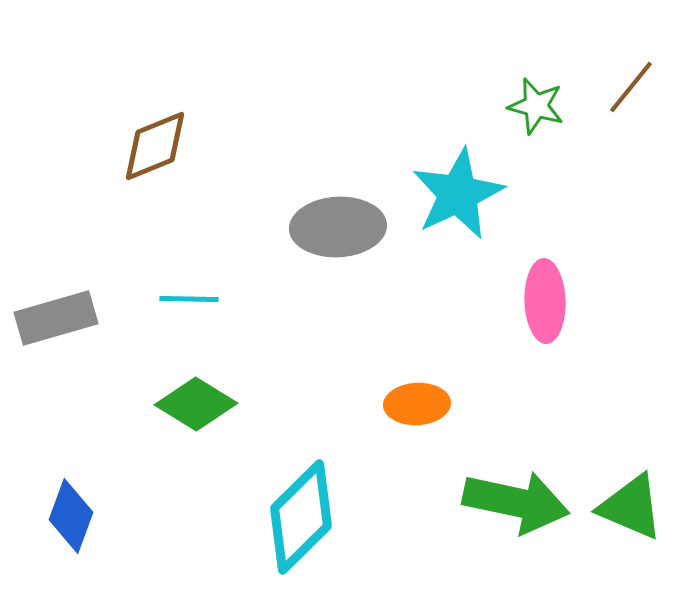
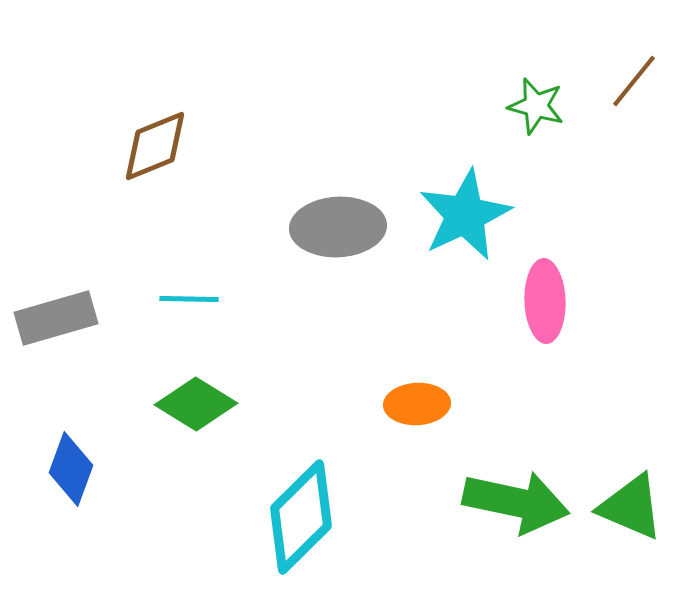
brown line: moved 3 px right, 6 px up
cyan star: moved 7 px right, 21 px down
blue diamond: moved 47 px up
